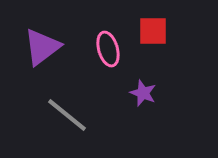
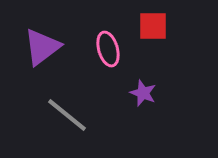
red square: moved 5 px up
